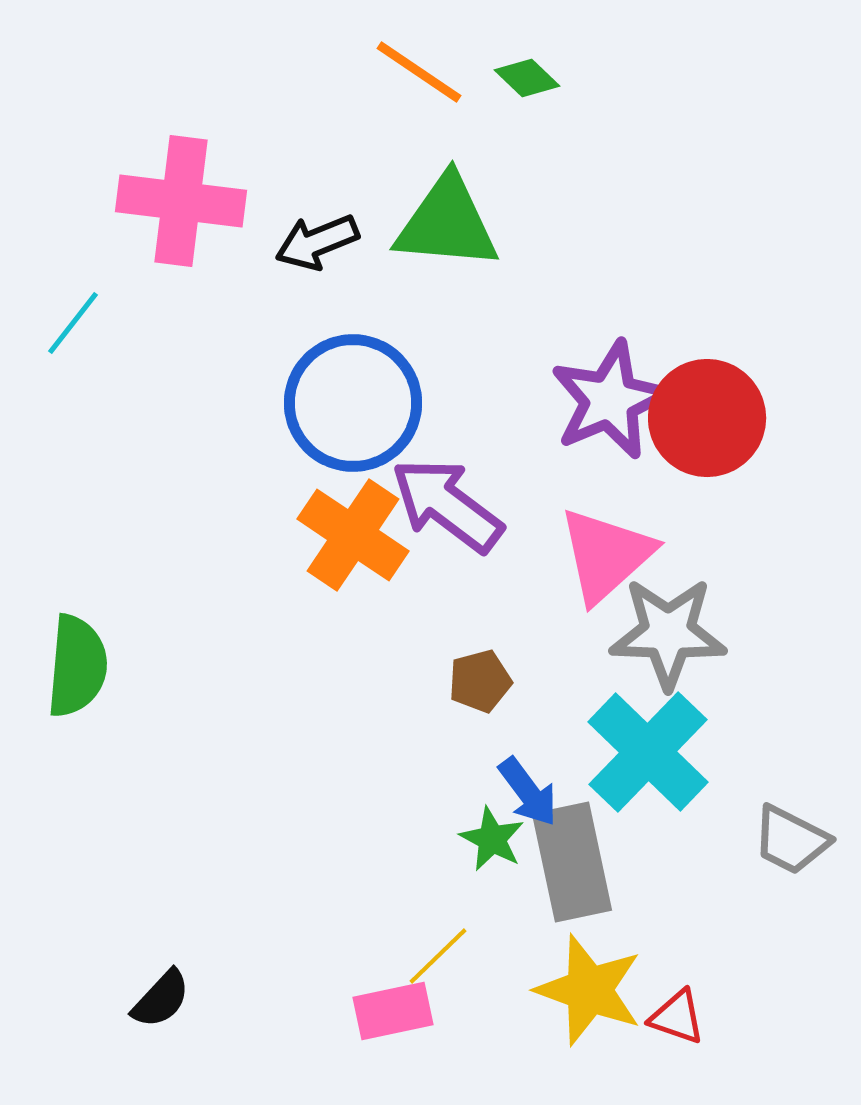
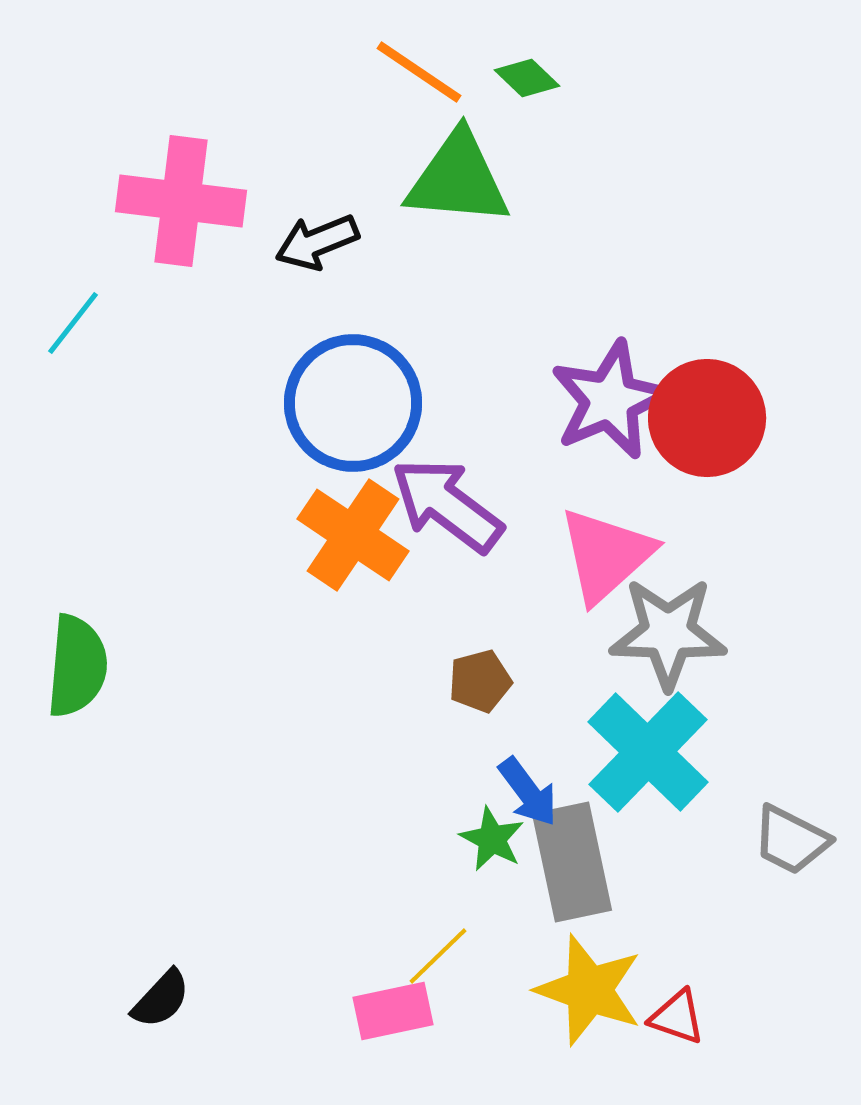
green triangle: moved 11 px right, 44 px up
